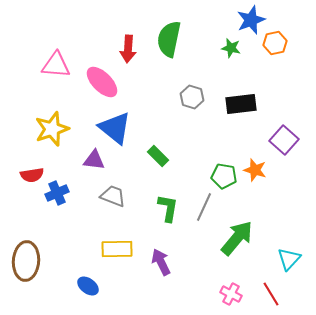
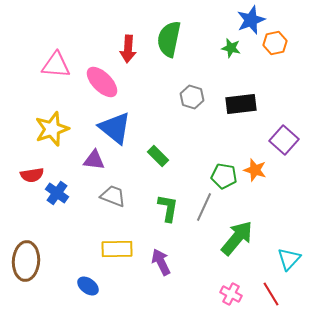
blue cross: rotated 30 degrees counterclockwise
